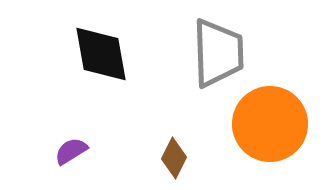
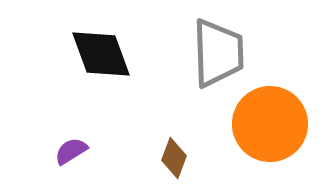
black diamond: rotated 10 degrees counterclockwise
brown diamond: rotated 6 degrees counterclockwise
